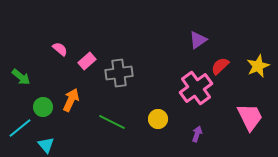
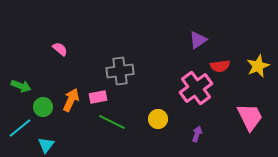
pink rectangle: moved 11 px right, 36 px down; rotated 30 degrees clockwise
red semicircle: rotated 144 degrees counterclockwise
gray cross: moved 1 px right, 2 px up
green arrow: moved 9 px down; rotated 18 degrees counterclockwise
cyan triangle: rotated 18 degrees clockwise
